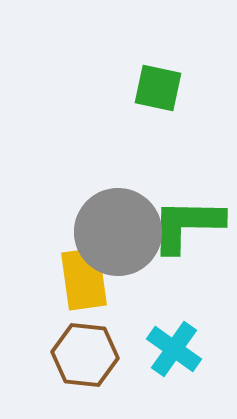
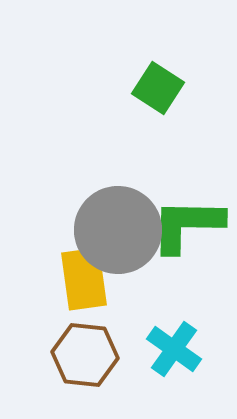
green square: rotated 21 degrees clockwise
gray circle: moved 2 px up
